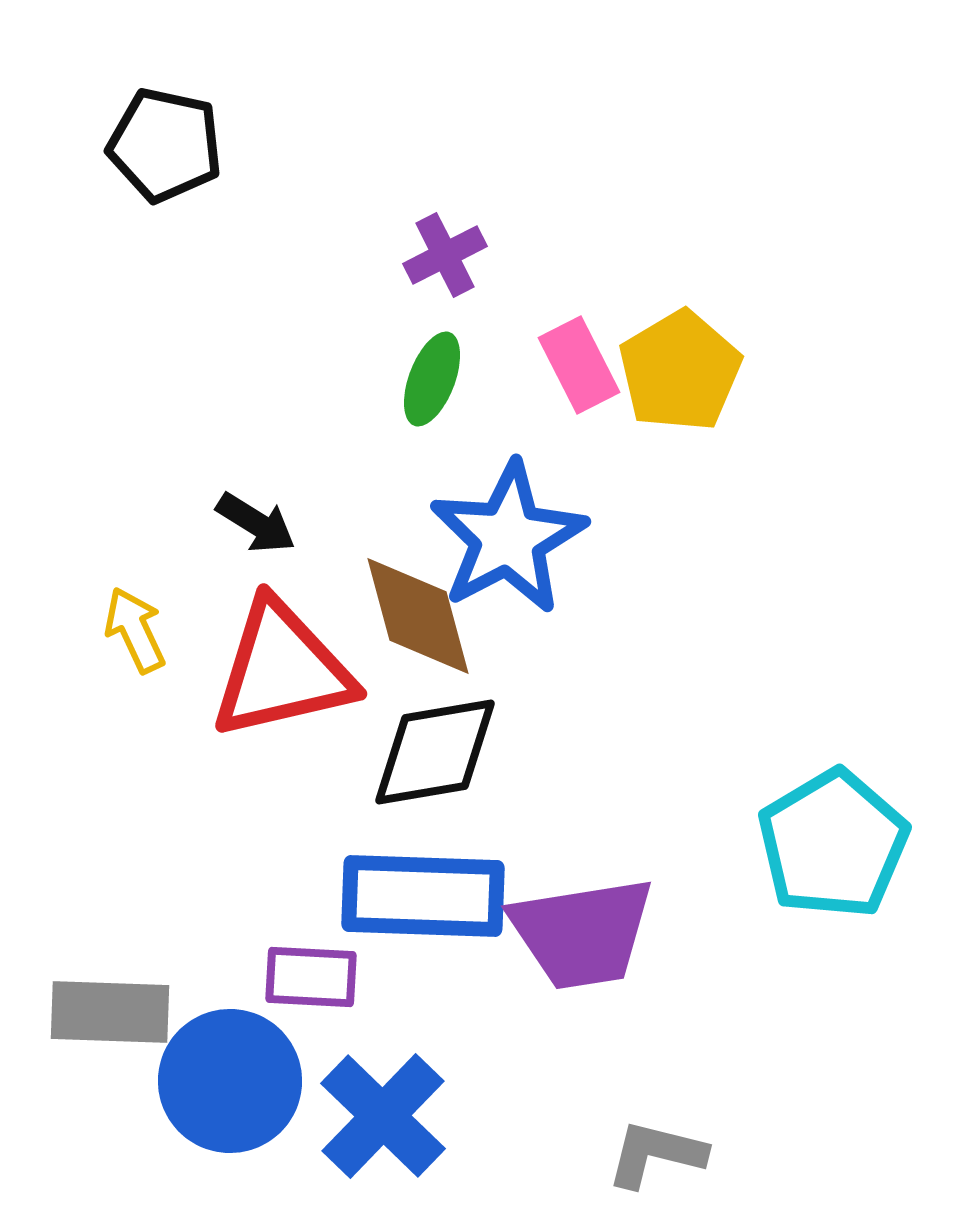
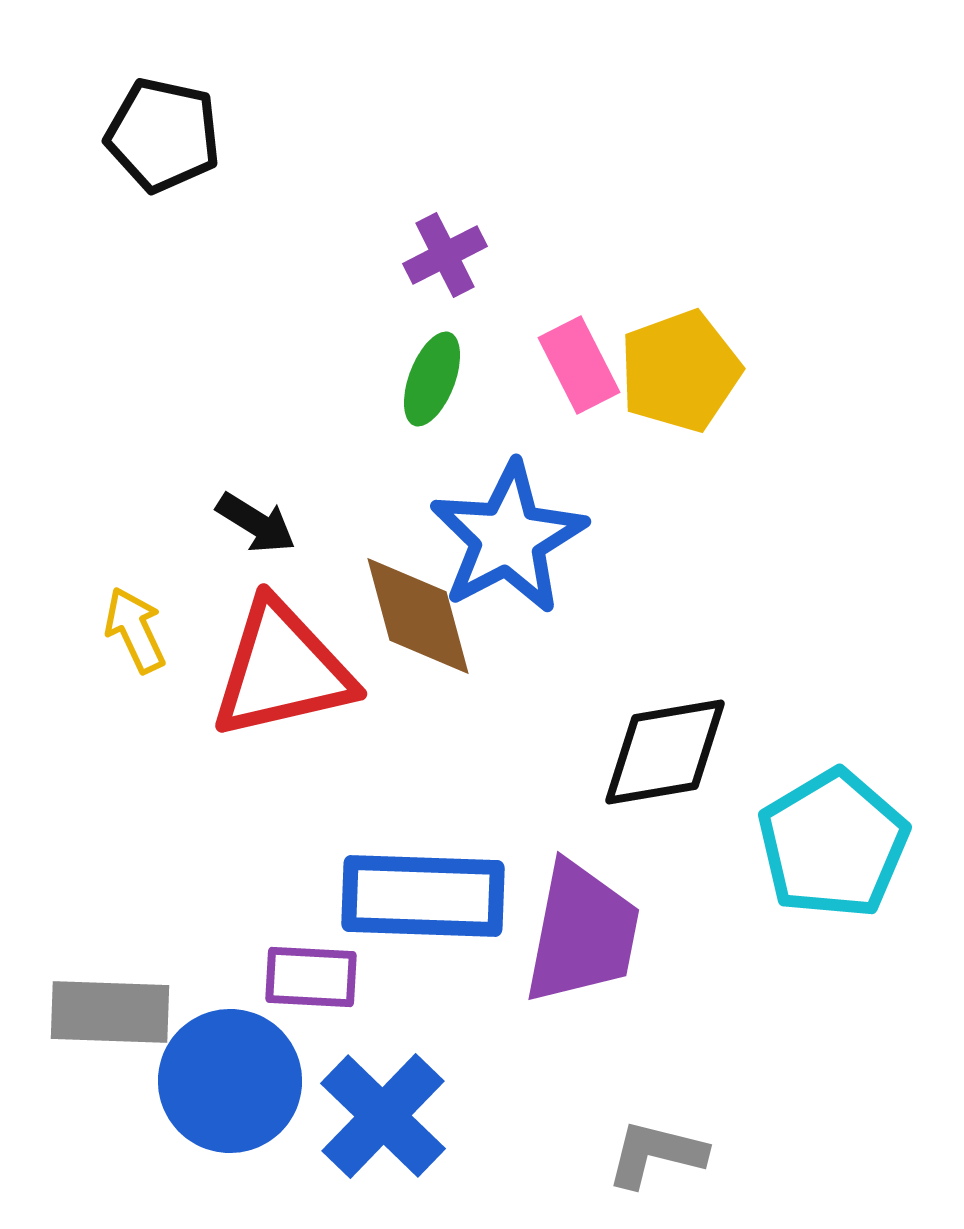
black pentagon: moved 2 px left, 10 px up
yellow pentagon: rotated 11 degrees clockwise
black diamond: moved 230 px right
purple trapezoid: rotated 70 degrees counterclockwise
